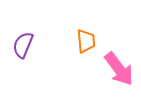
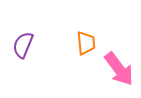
orange trapezoid: moved 2 px down
